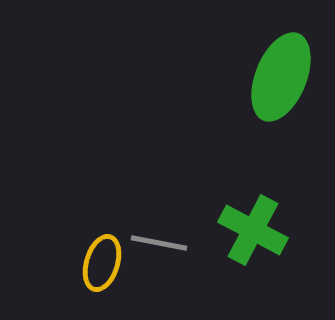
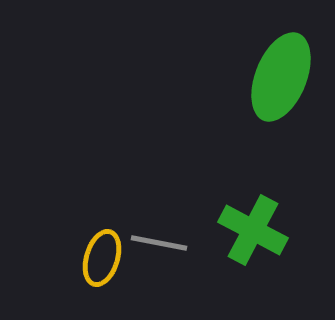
yellow ellipse: moved 5 px up
